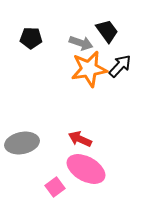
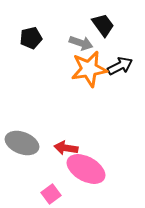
black trapezoid: moved 4 px left, 6 px up
black pentagon: rotated 15 degrees counterclockwise
black arrow: rotated 20 degrees clockwise
red arrow: moved 14 px left, 9 px down; rotated 15 degrees counterclockwise
gray ellipse: rotated 32 degrees clockwise
pink square: moved 4 px left, 7 px down
